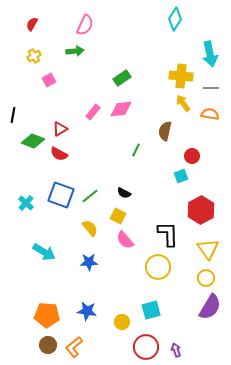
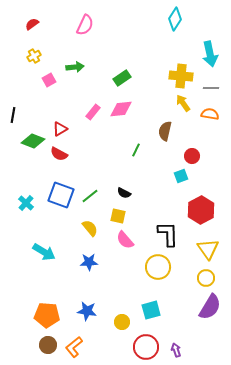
red semicircle at (32, 24): rotated 24 degrees clockwise
green arrow at (75, 51): moved 16 px down
yellow square at (118, 216): rotated 14 degrees counterclockwise
